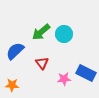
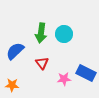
green arrow: moved 1 px down; rotated 42 degrees counterclockwise
